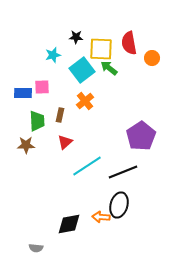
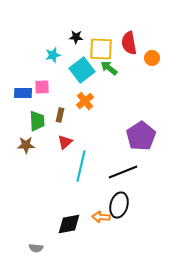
cyan line: moved 6 px left; rotated 44 degrees counterclockwise
